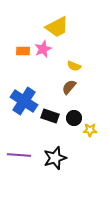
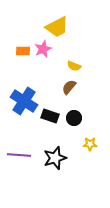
yellow star: moved 14 px down
